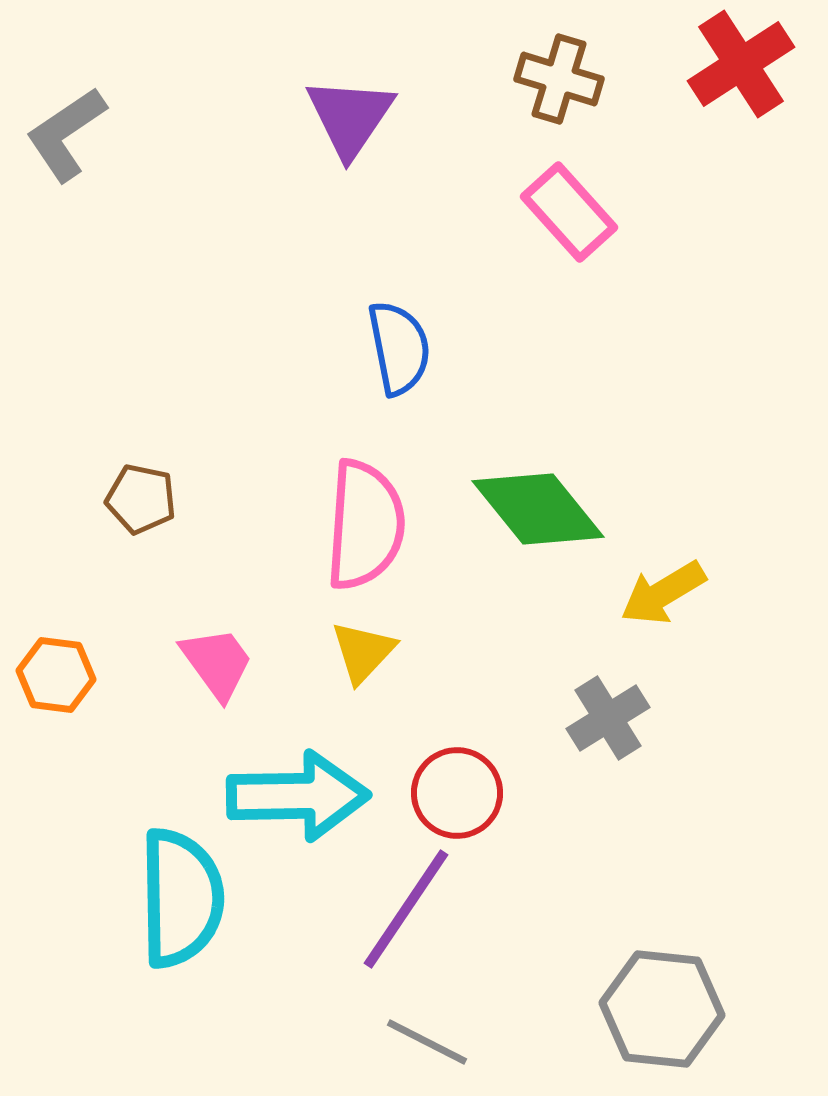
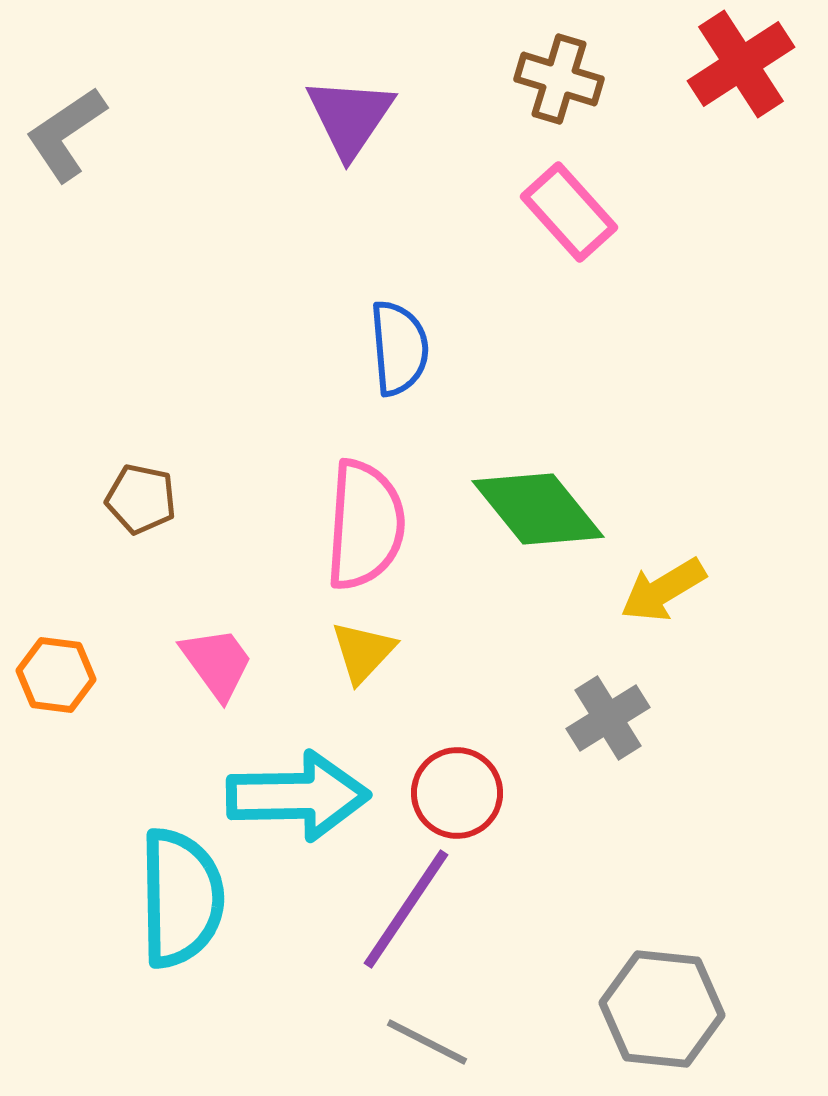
blue semicircle: rotated 6 degrees clockwise
yellow arrow: moved 3 px up
